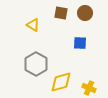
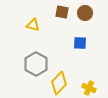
brown square: moved 1 px right, 1 px up
yellow triangle: rotated 16 degrees counterclockwise
yellow diamond: moved 2 px left, 1 px down; rotated 30 degrees counterclockwise
